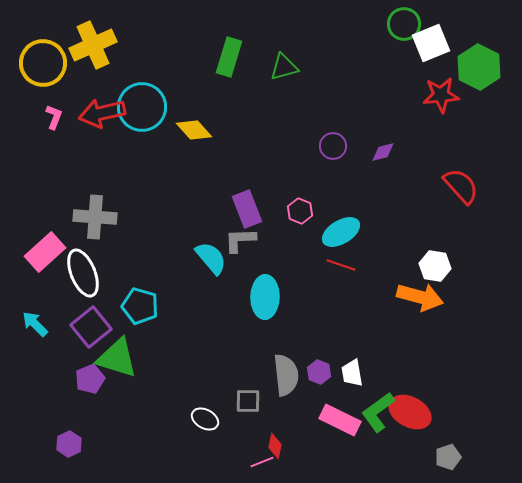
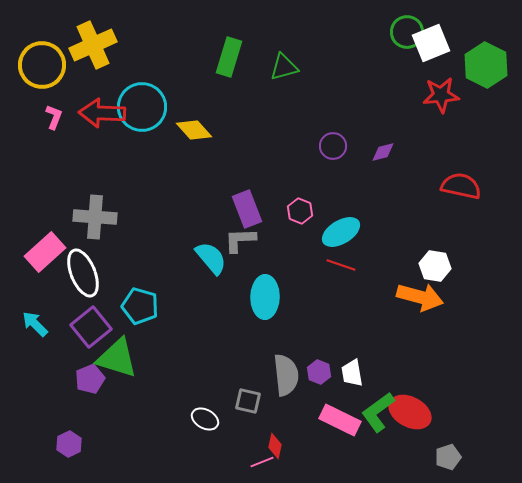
green circle at (404, 24): moved 3 px right, 8 px down
yellow circle at (43, 63): moved 1 px left, 2 px down
green hexagon at (479, 67): moved 7 px right, 2 px up
red arrow at (102, 113): rotated 15 degrees clockwise
red semicircle at (461, 186): rotated 36 degrees counterclockwise
gray square at (248, 401): rotated 12 degrees clockwise
